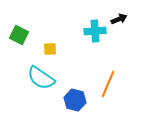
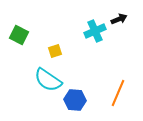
cyan cross: rotated 20 degrees counterclockwise
yellow square: moved 5 px right, 2 px down; rotated 16 degrees counterclockwise
cyan semicircle: moved 7 px right, 2 px down
orange line: moved 10 px right, 9 px down
blue hexagon: rotated 10 degrees counterclockwise
